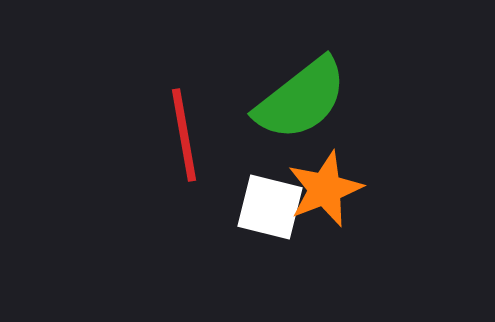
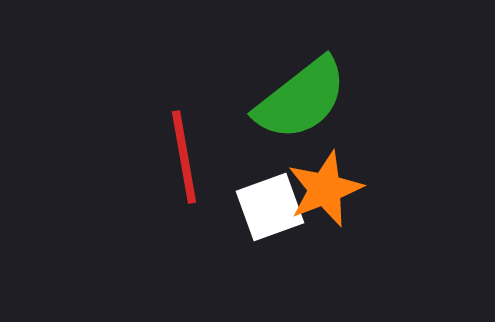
red line: moved 22 px down
white square: rotated 34 degrees counterclockwise
